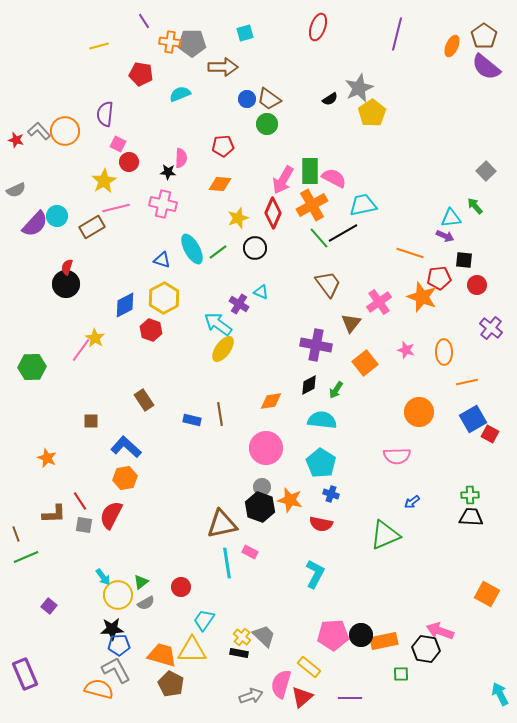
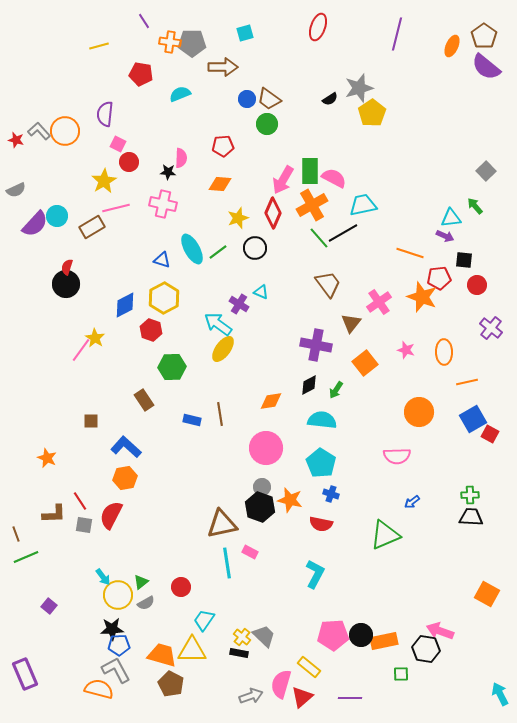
gray star at (359, 88): rotated 8 degrees clockwise
green hexagon at (32, 367): moved 140 px right
